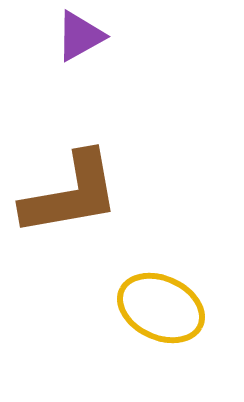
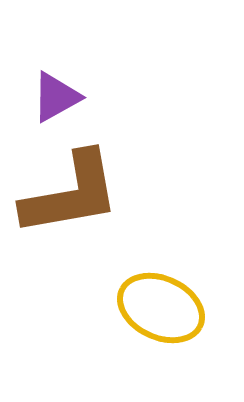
purple triangle: moved 24 px left, 61 px down
